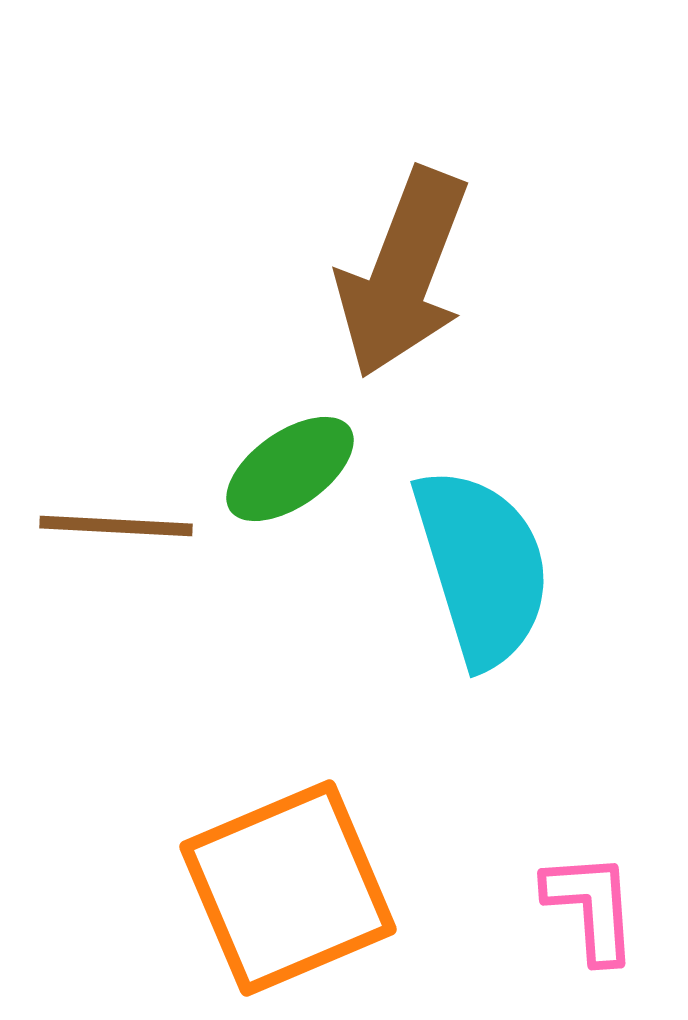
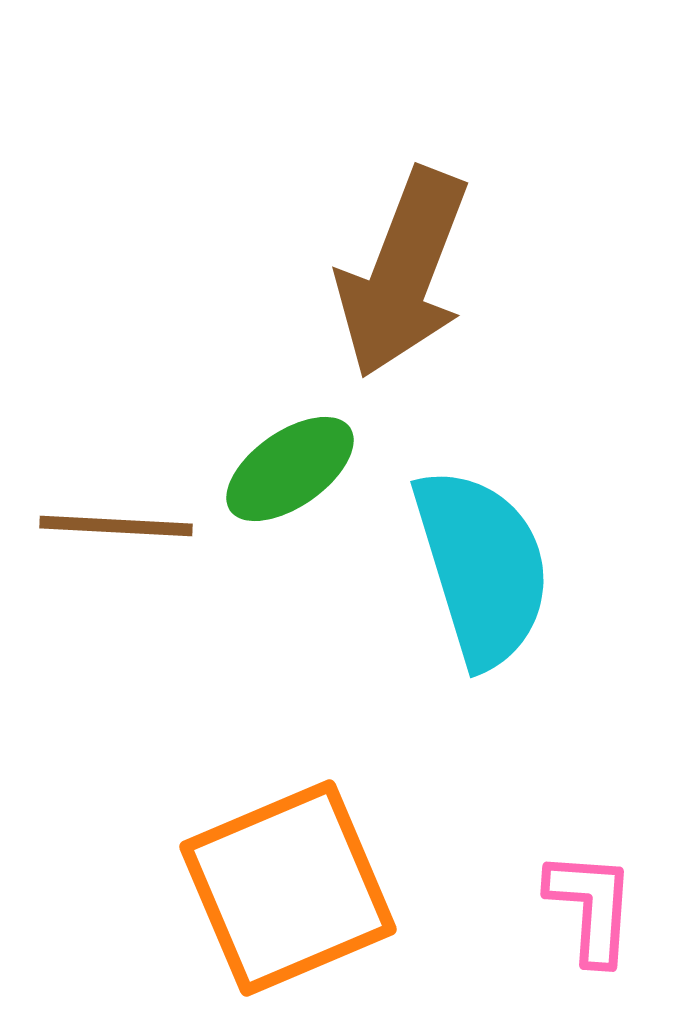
pink L-shape: rotated 8 degrees clockwise
